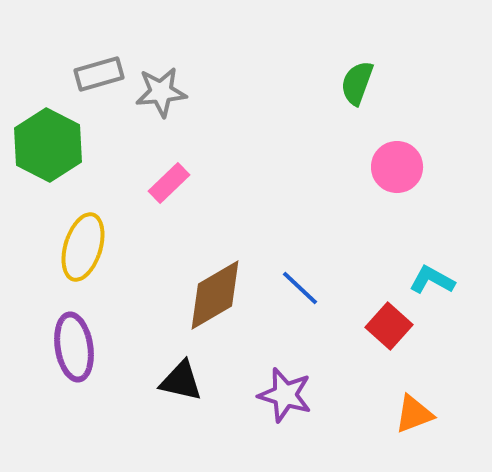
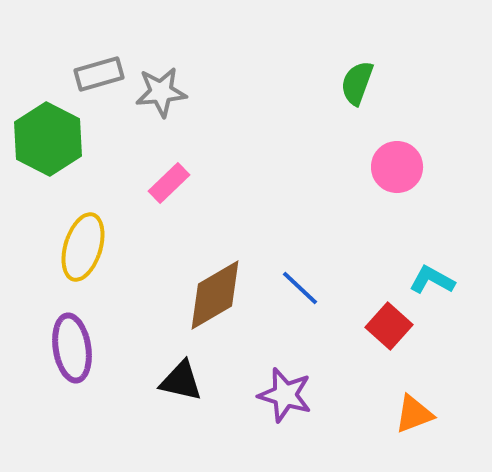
green hexagon: moved 6 px up
purple ellipse: moved 2 px left, 1 px down
